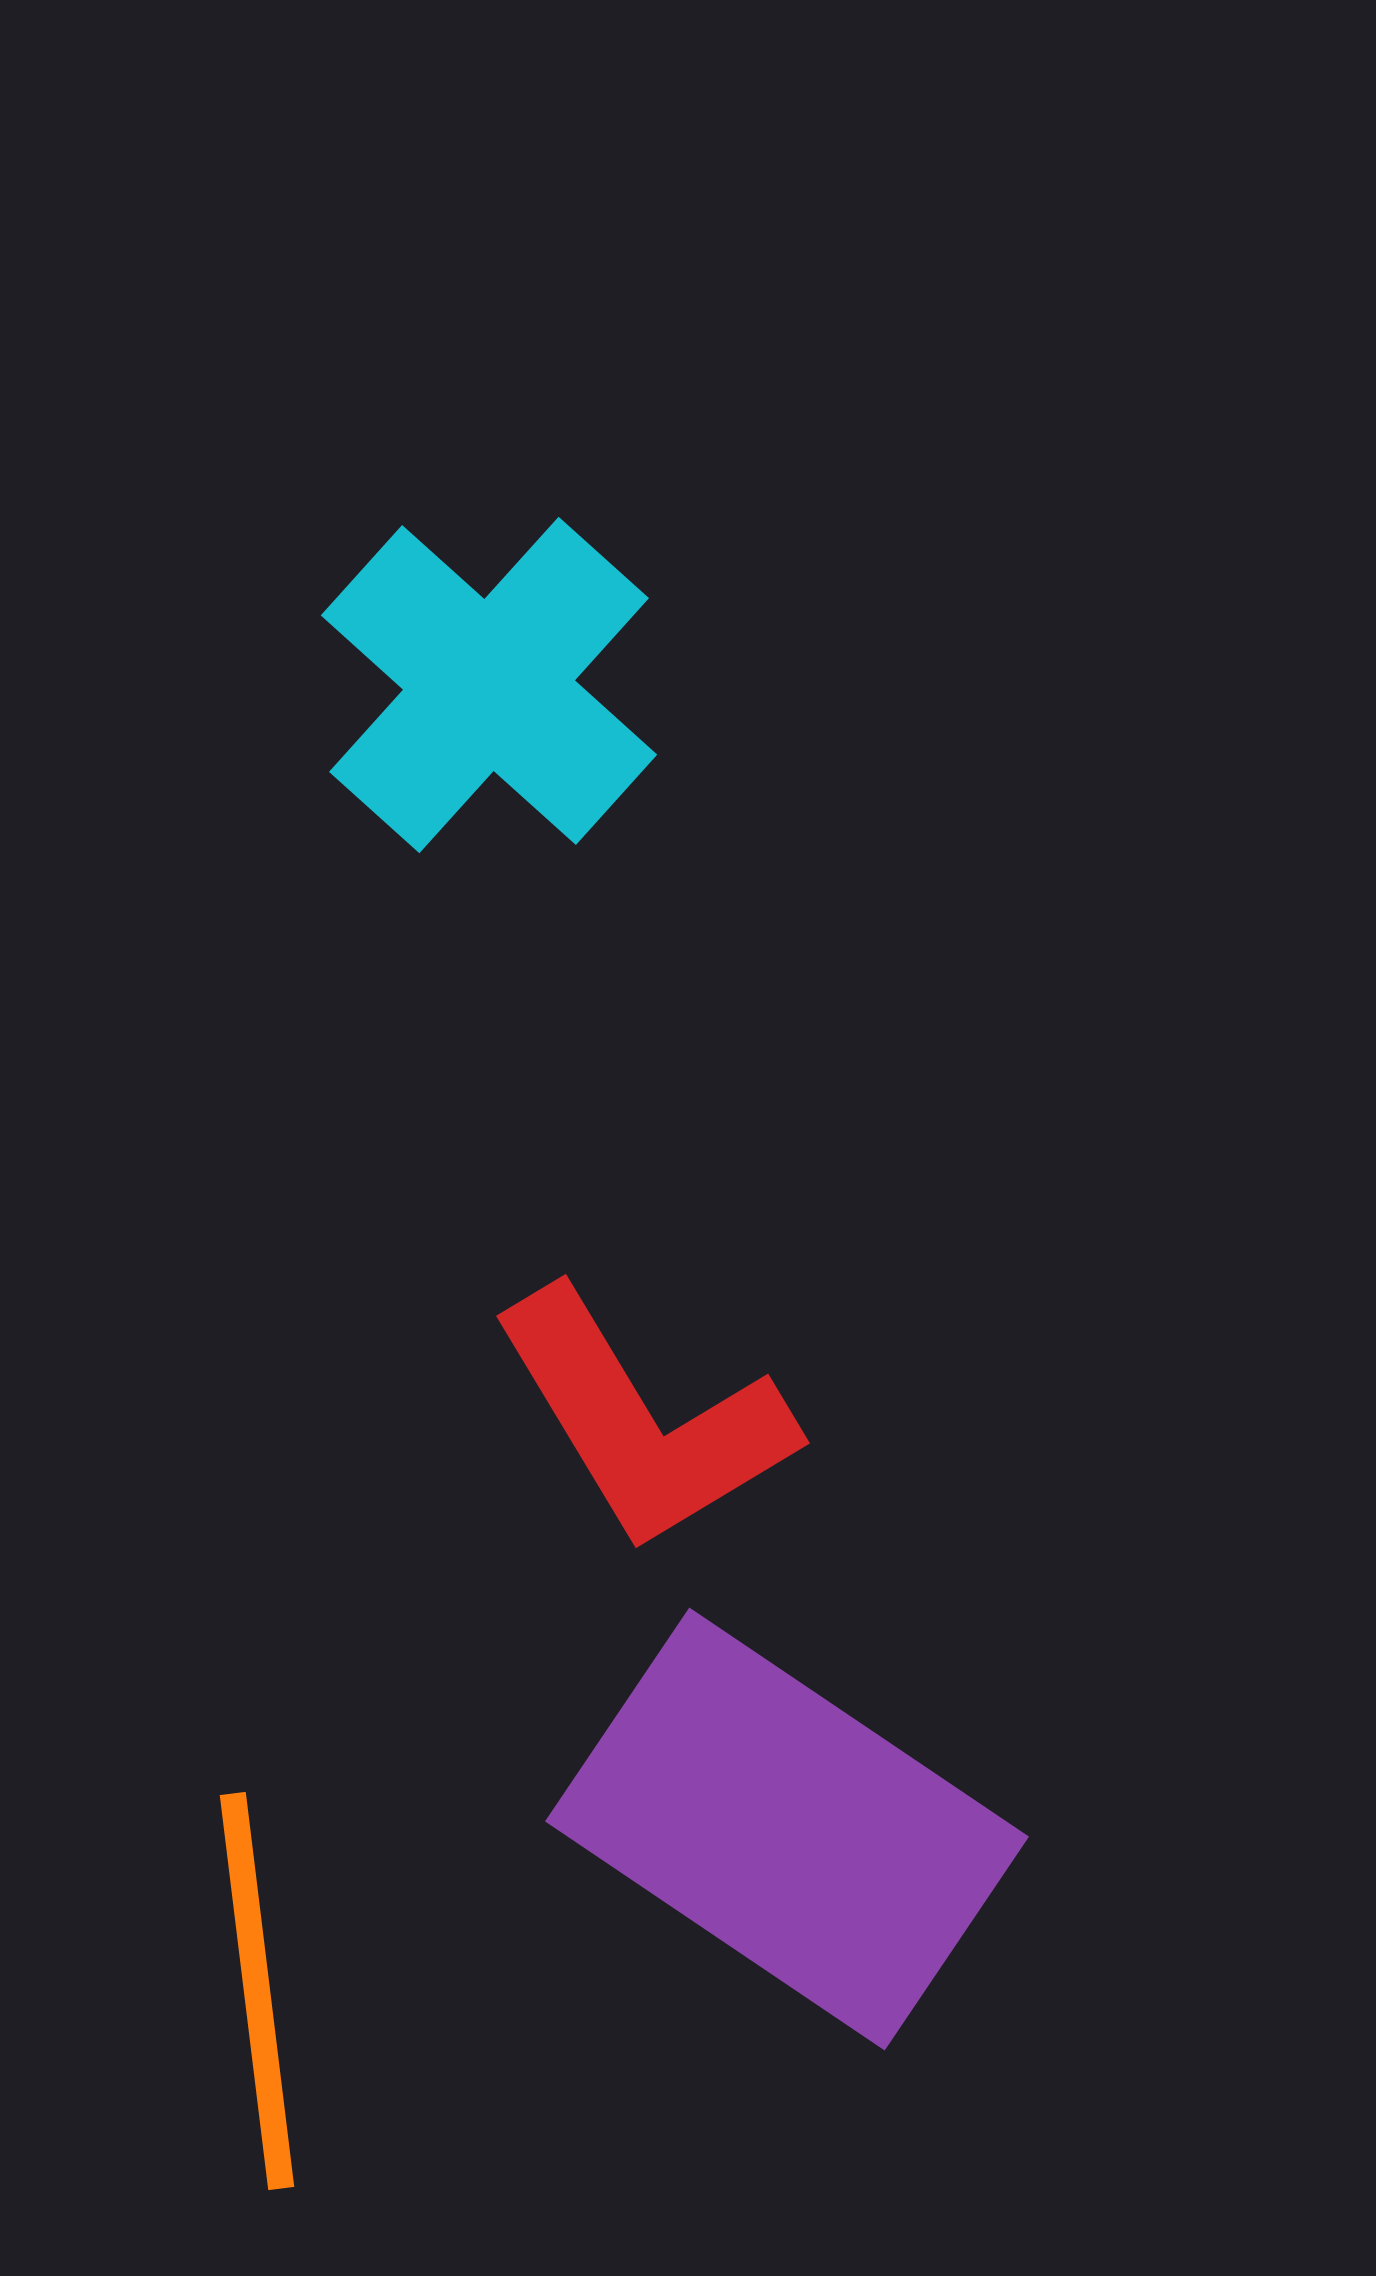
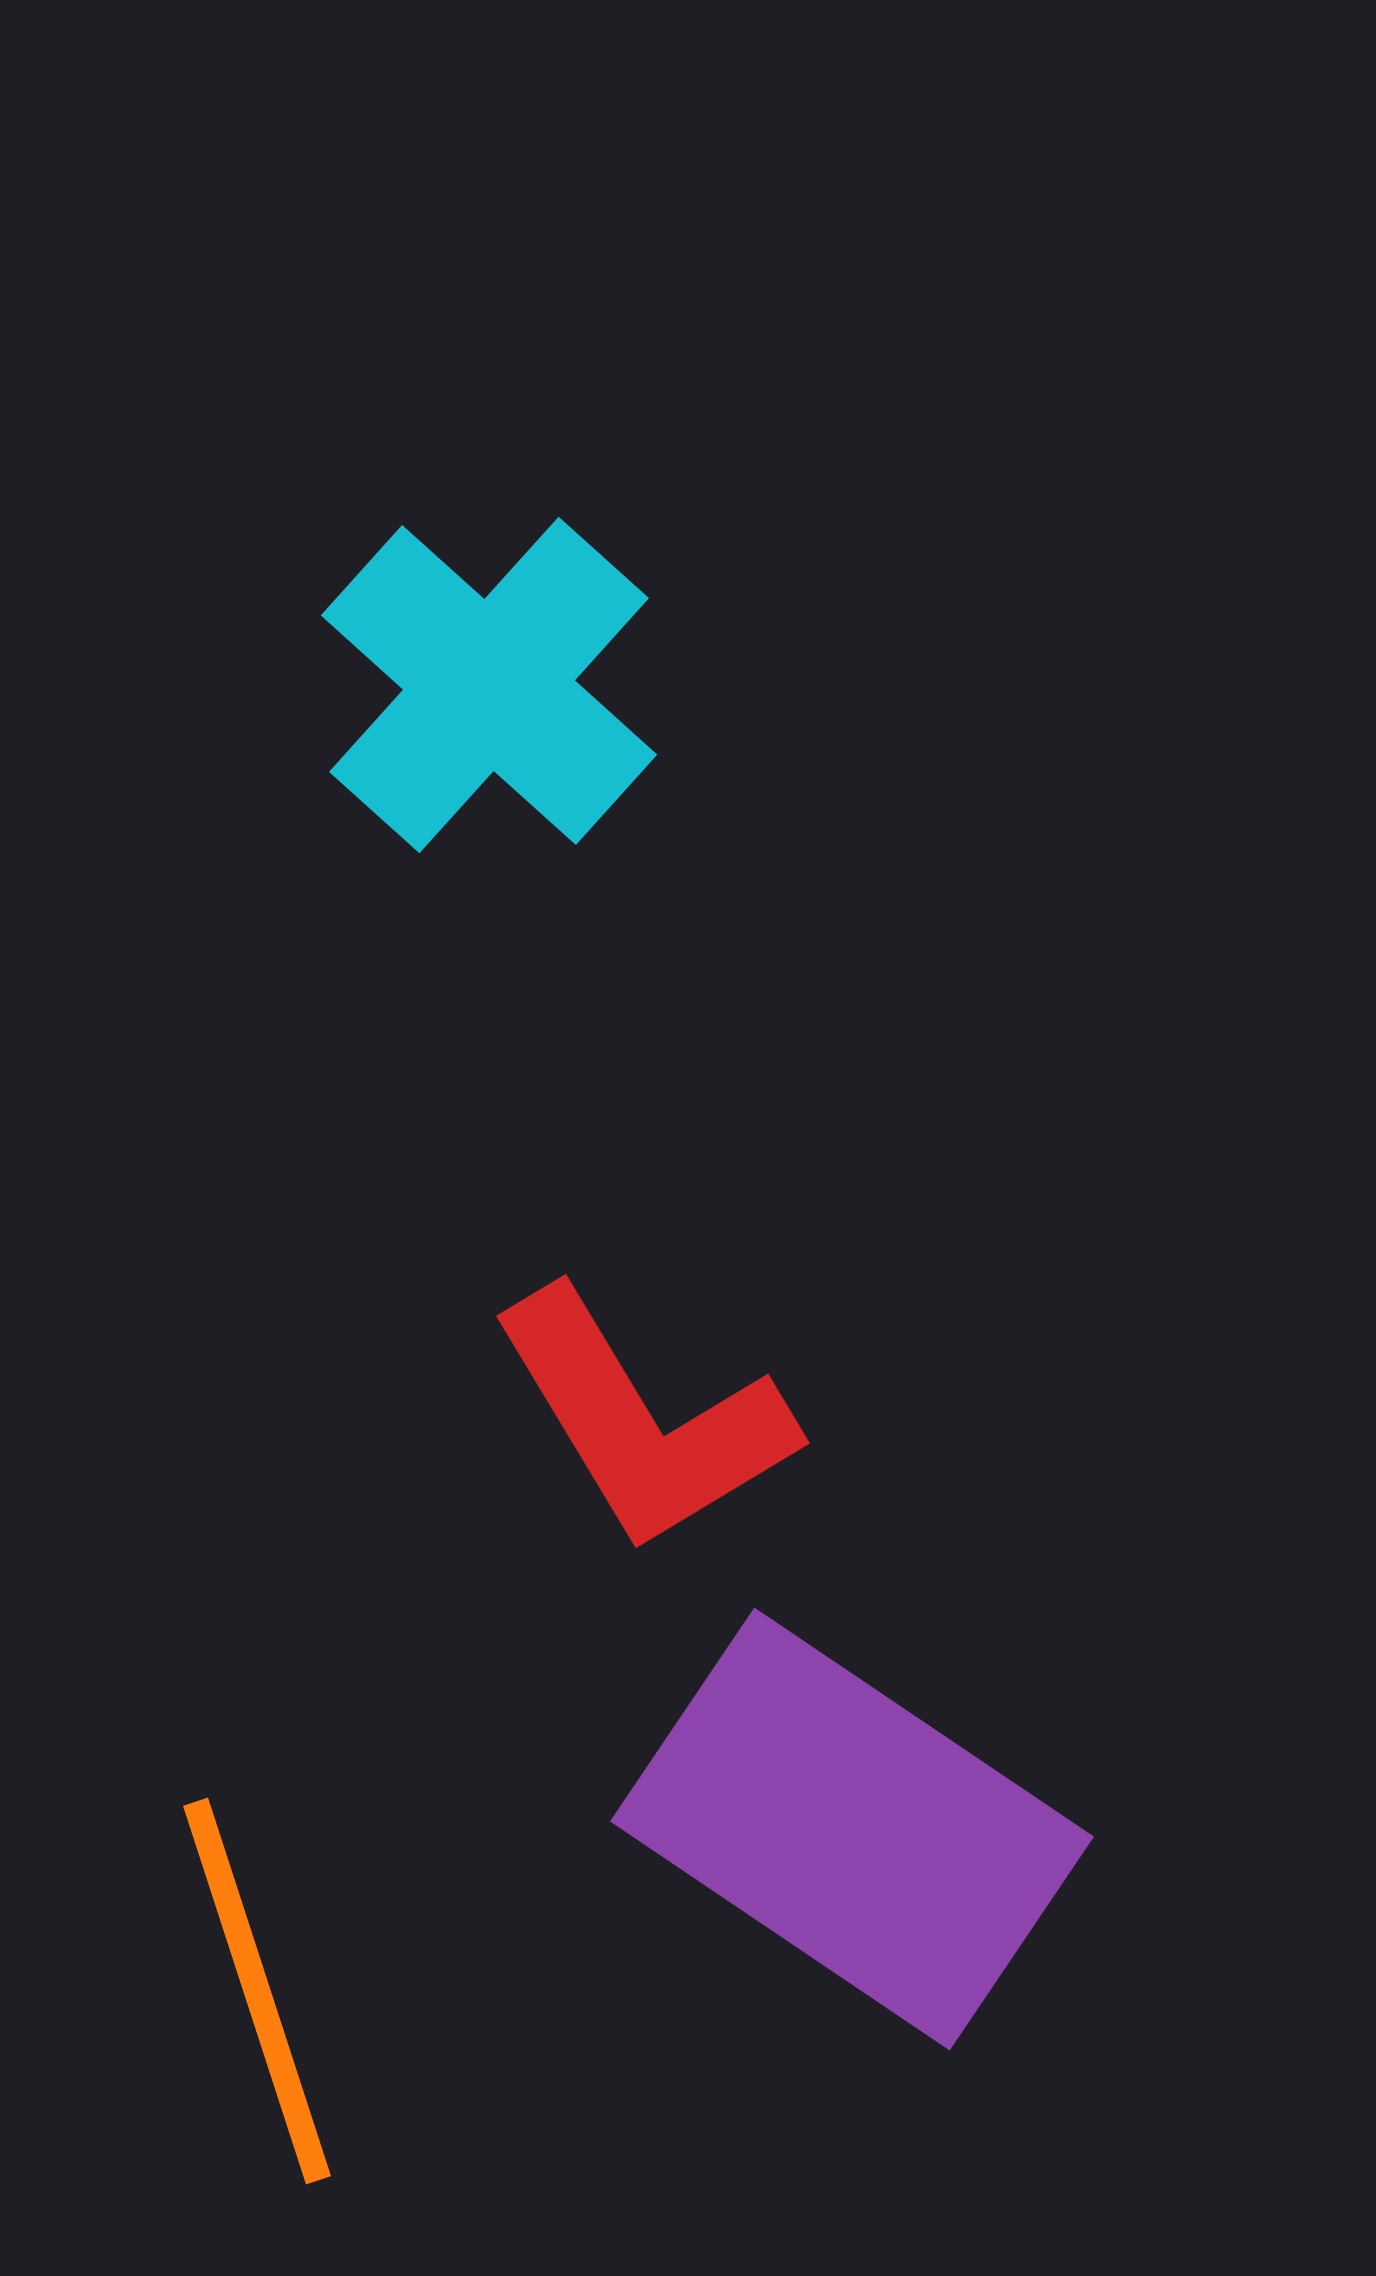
purple rectangle: moved 65 px right
orange line: rotated 11 degrees counterclockwise
